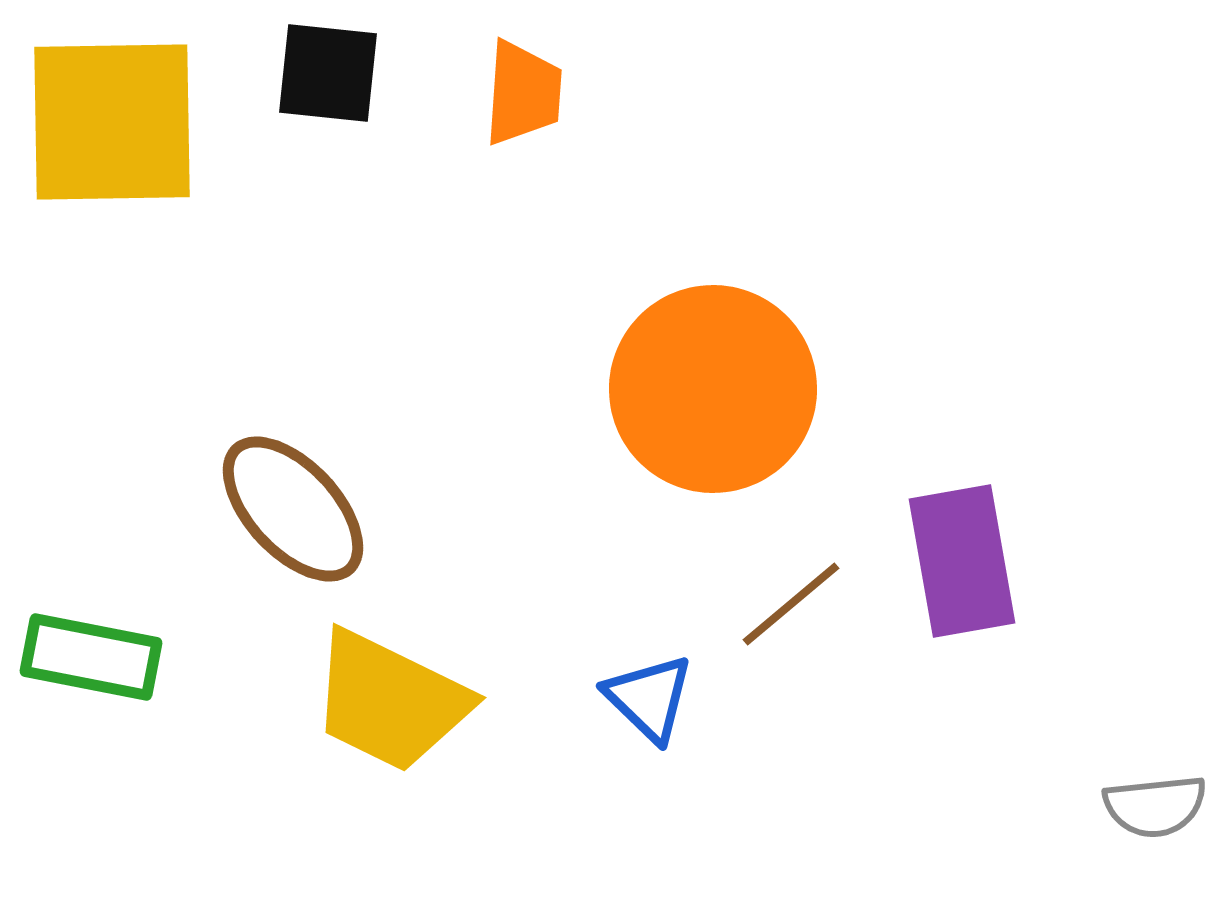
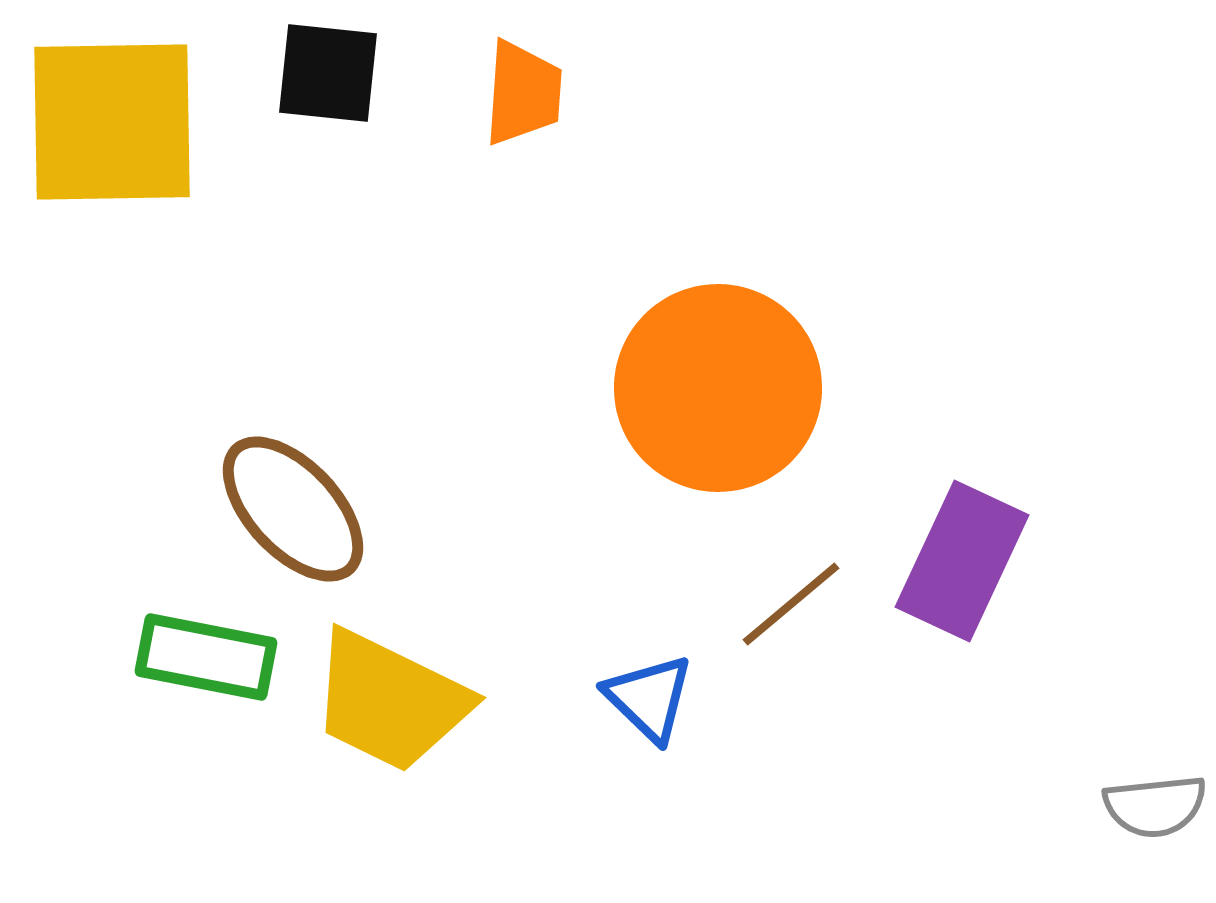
orange circle: moved 5 px right, 1 px up
purple rectangle: rotated 35 degrees clockwise
green rectangle: moved 115 px right
